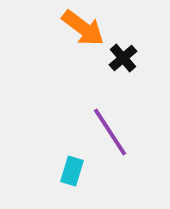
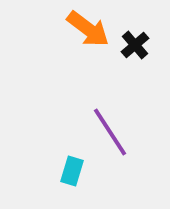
orange arrow: moved 5 px right, 1 px down
black cross: moved 12 px right, 13 px up
